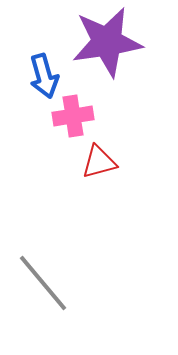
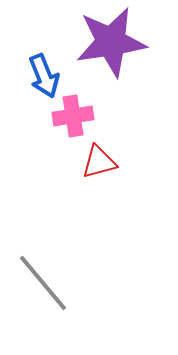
purple star: moved 4 px right
blue arrow: rotated 6 degrees counterclockwise
